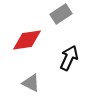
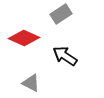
red diamond: moved 3 px left, 2 px up; rotated 32 degrees clockwise
black arrow: moved 4 px left, 2 px up; rotated 80 degrees counterclockwise
